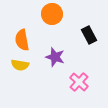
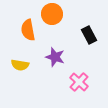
orange semicircle: moved 6 px right, 10 px up
